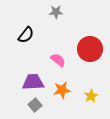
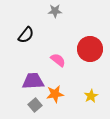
gray star: moved 1 px left, 1 px up
purple trapezoid: moved 1 px up
orange star: moved 7 px left, 4 px down
